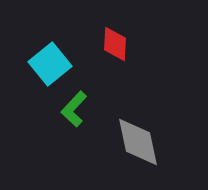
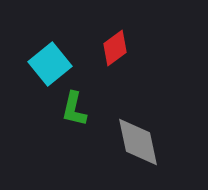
red diamond: moved 4 px down; rotated 51 degrees clockwise
green L-shape: rotated 30 degrees counterclockwise
